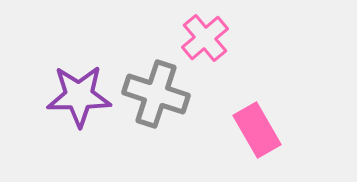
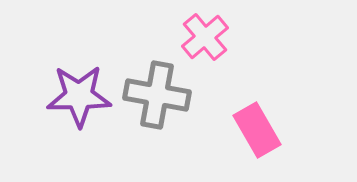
pink cross: moved 1 px up
gray cross: moved 1 px right, 1 px down; rotated 8 degrees counterclockwise
